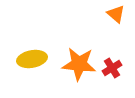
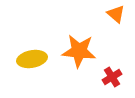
orange star: moved 13 px up
red cross: moved 9 px down
